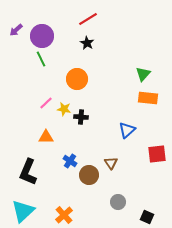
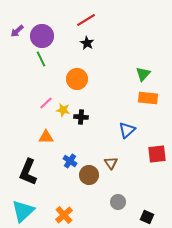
red line: moved 2 px left, 1 px down
purple arrow: moved 1 px right, 1 px down
yellow star: moved 1 px left, 1 px down
